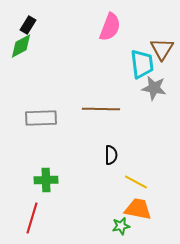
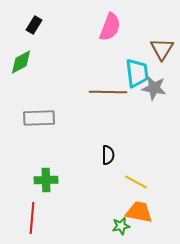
black rectangle: moved 6 px right
green diamond: moved 16 px down
cyan trapezoid: moved 5 px left, 9 px down
brown line: moved 7 px right, 17 px up
gray rectangle: moved 2 px left
black semicircle: moved 3 px left
orange trapezoid: moved 1 px right, 3 px down
red line: rotated 12 degrees counterclockwise
